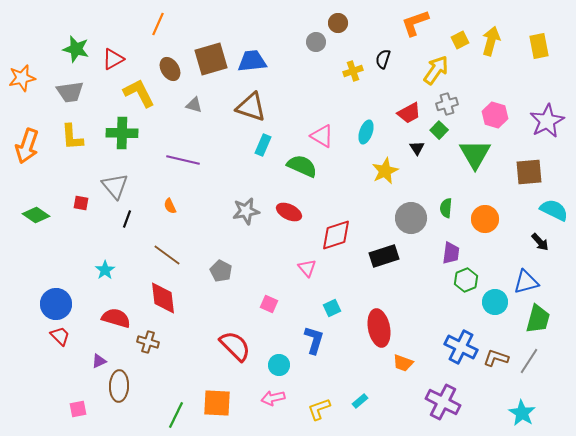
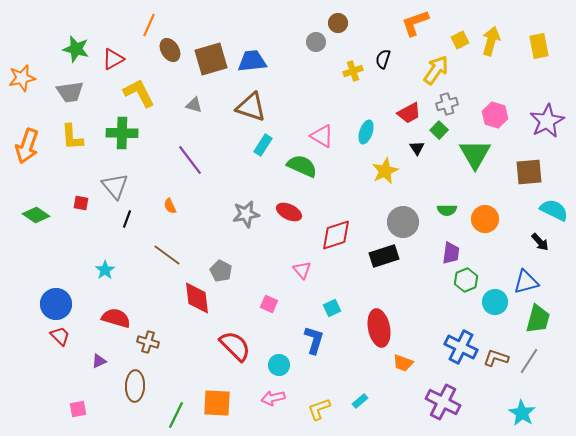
orange line at (158, 24): moved 9 px left, 1 px down
brown ellipse at (170, 69): moved 19 px up
cyan rectangle at (263, 145): rotated 10 degrees clockwise
purple line at (183, 160): moved 7 px right; rotated 40 degrees clockwise
green semicircle at (446, 208): moved 1 px right, 2 px down; rotated 96 degrees counterclockwise
gray star at (246, 211): moved 3 px down
gray circle at (411, 218): moved 8 px left, 4 px down
pink triangle at (307, 268): moved 5 px left, 2 px down
red diamond at (163, 298): moved 34 px right
brown ellipse at (119, 386): moved 16 px right
